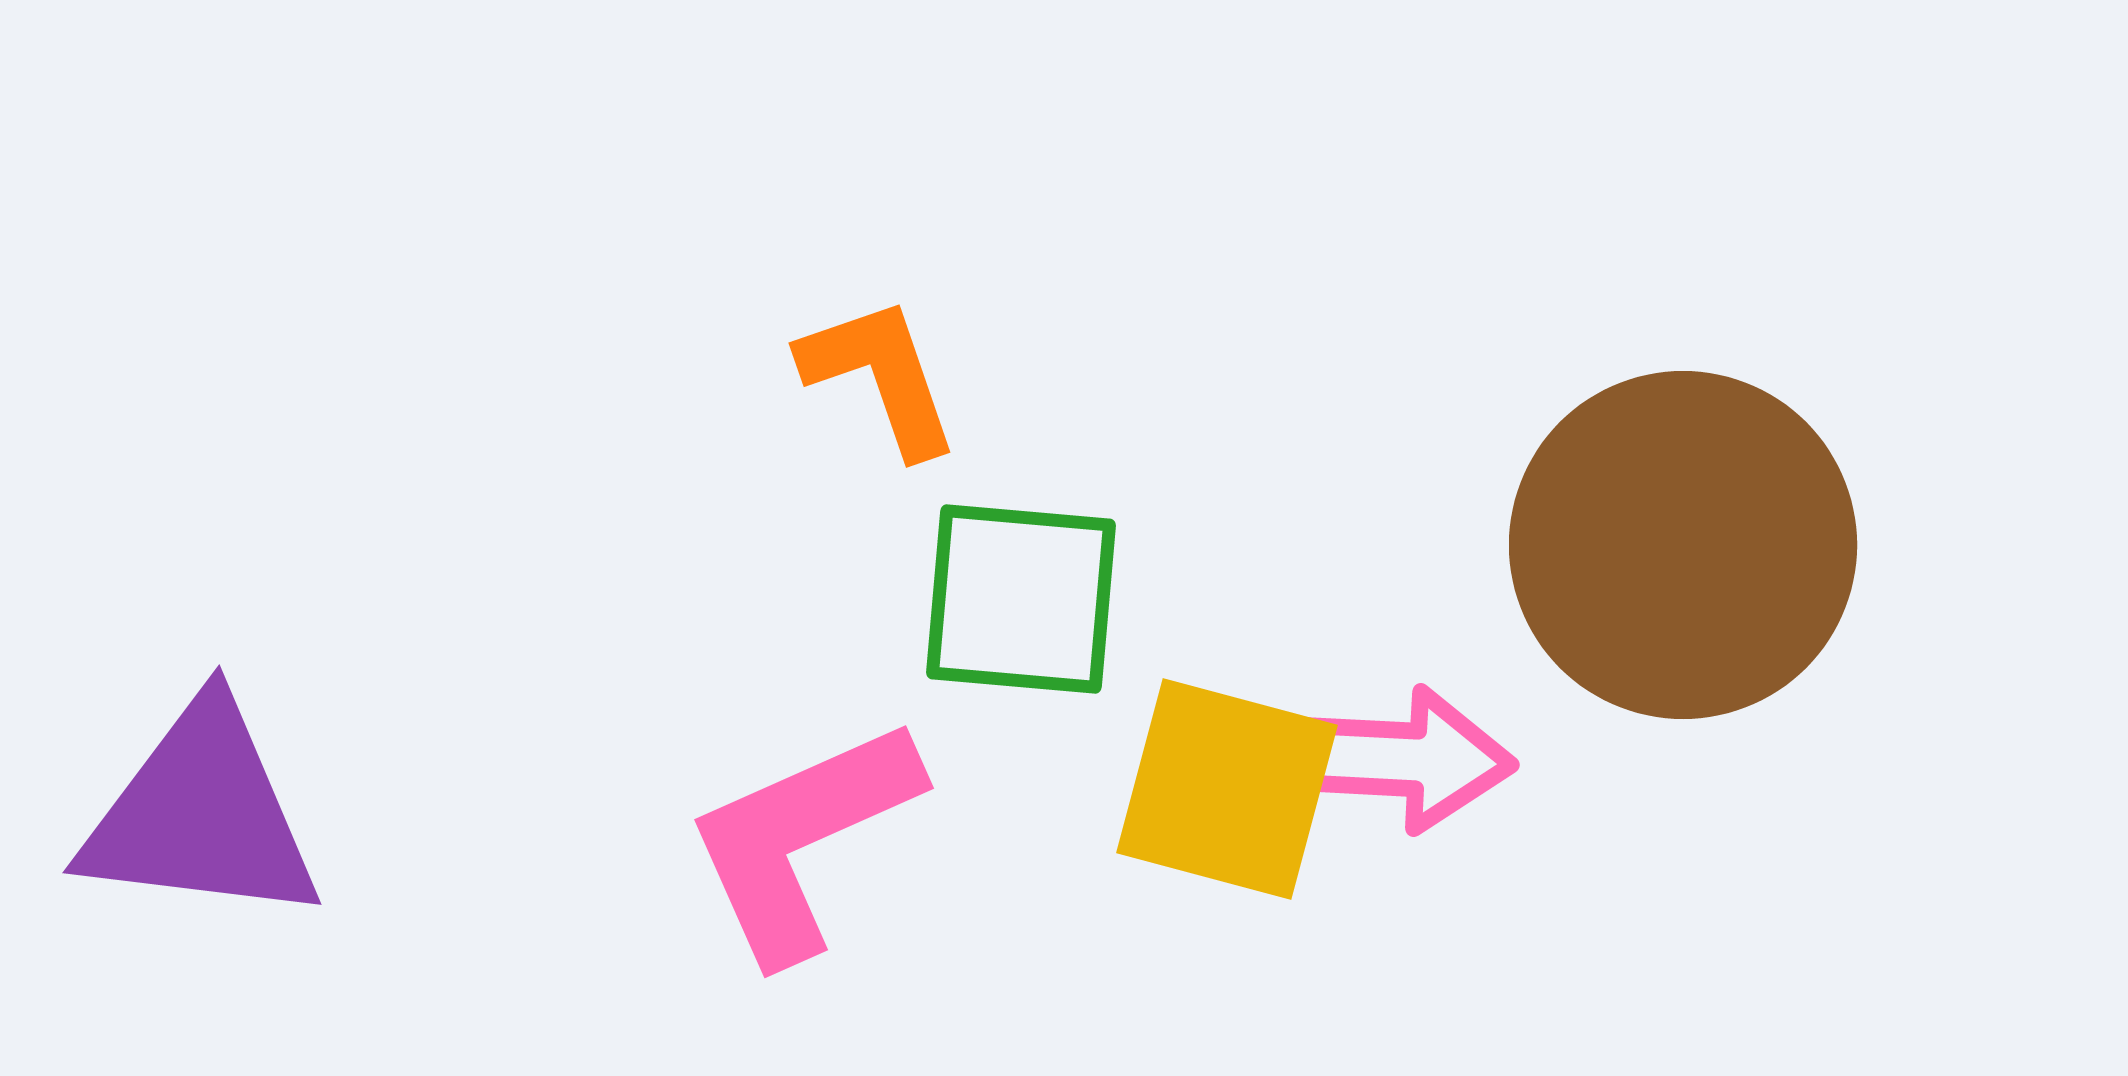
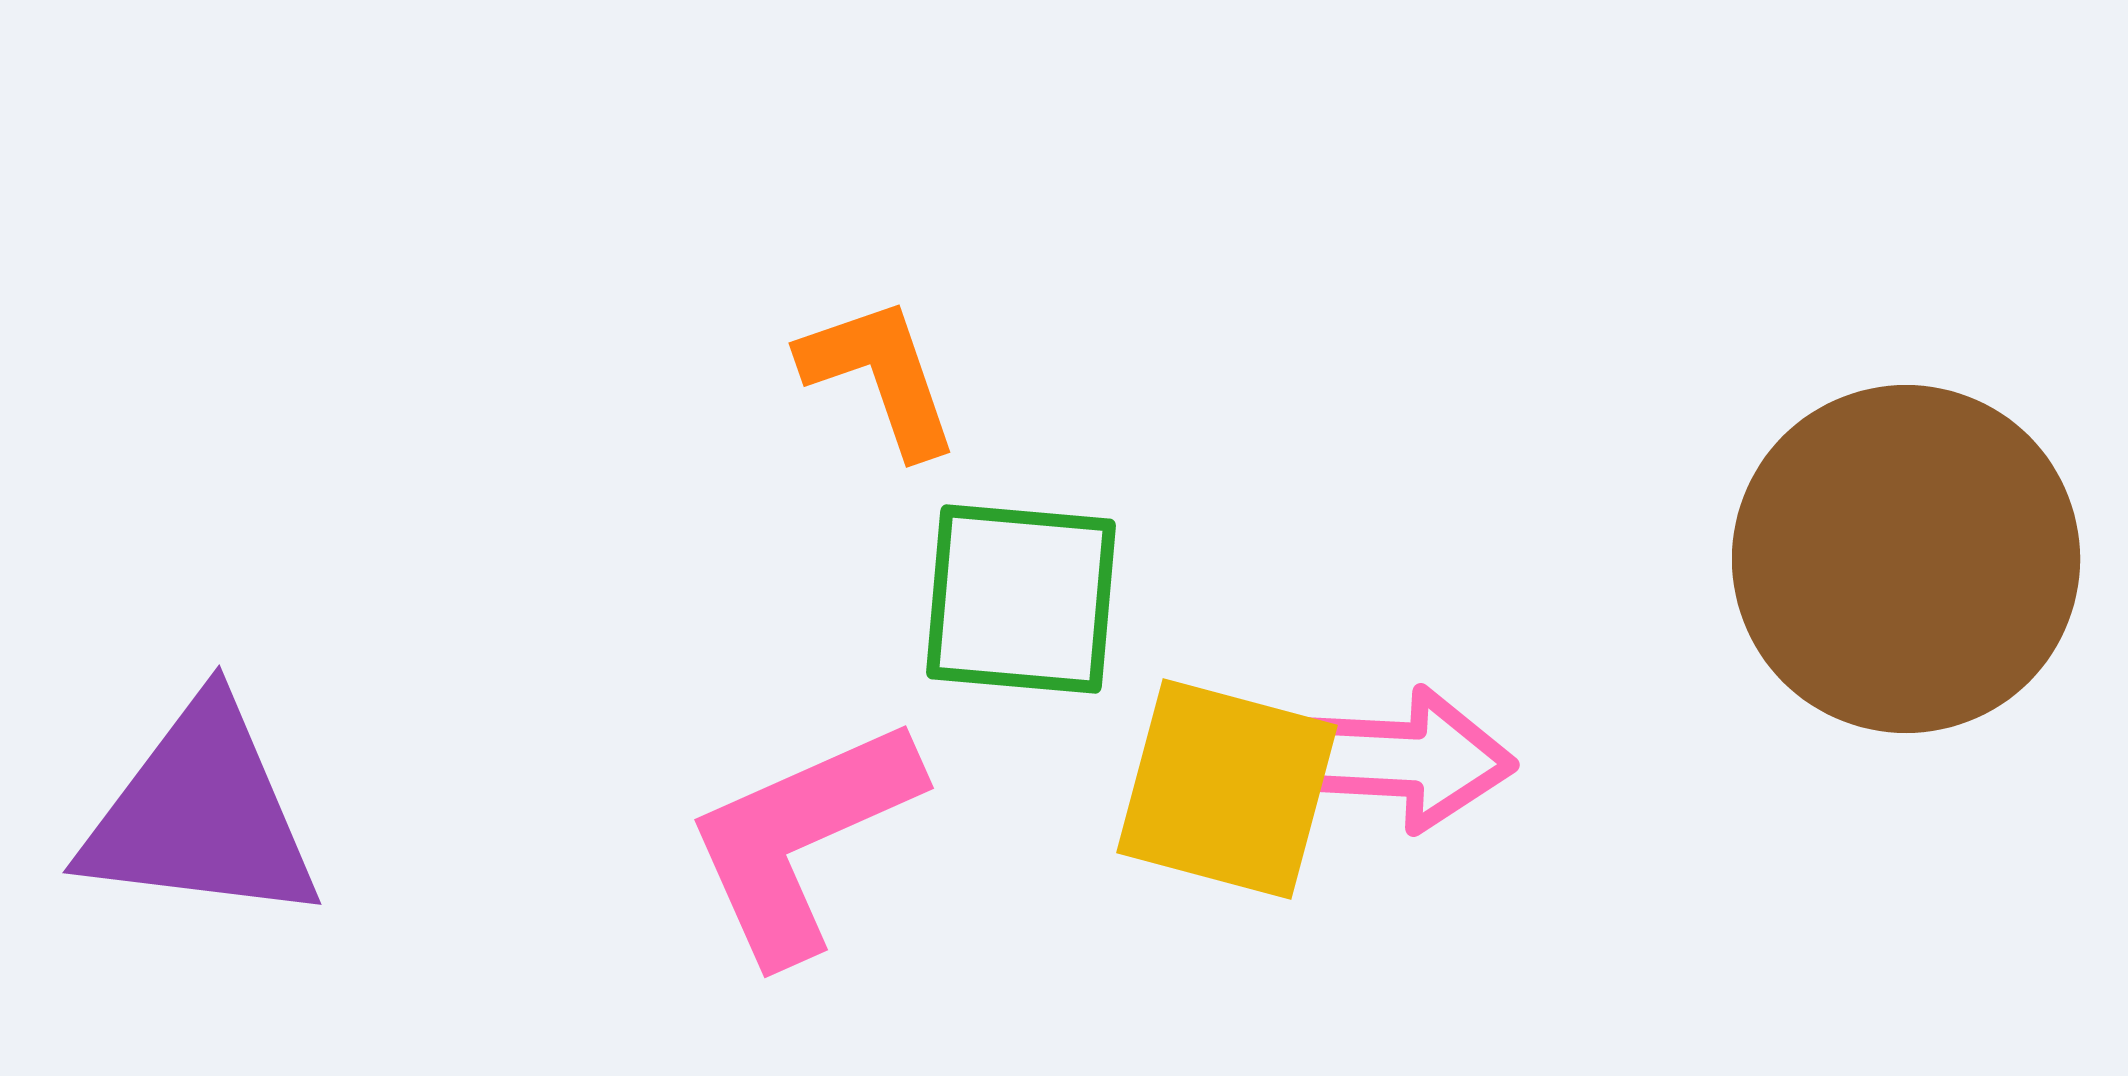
brown circle: moved 223 px right, 14 px down
